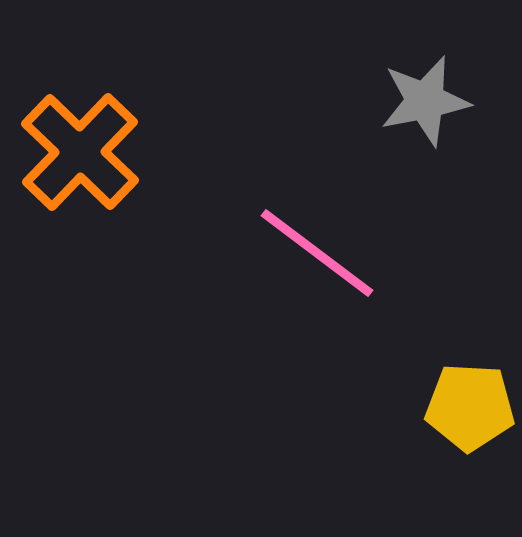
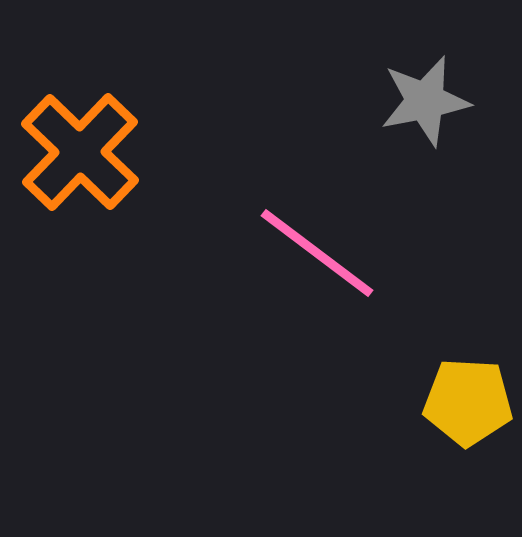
yellow pentagon: moved 2 px left, 5 px up
